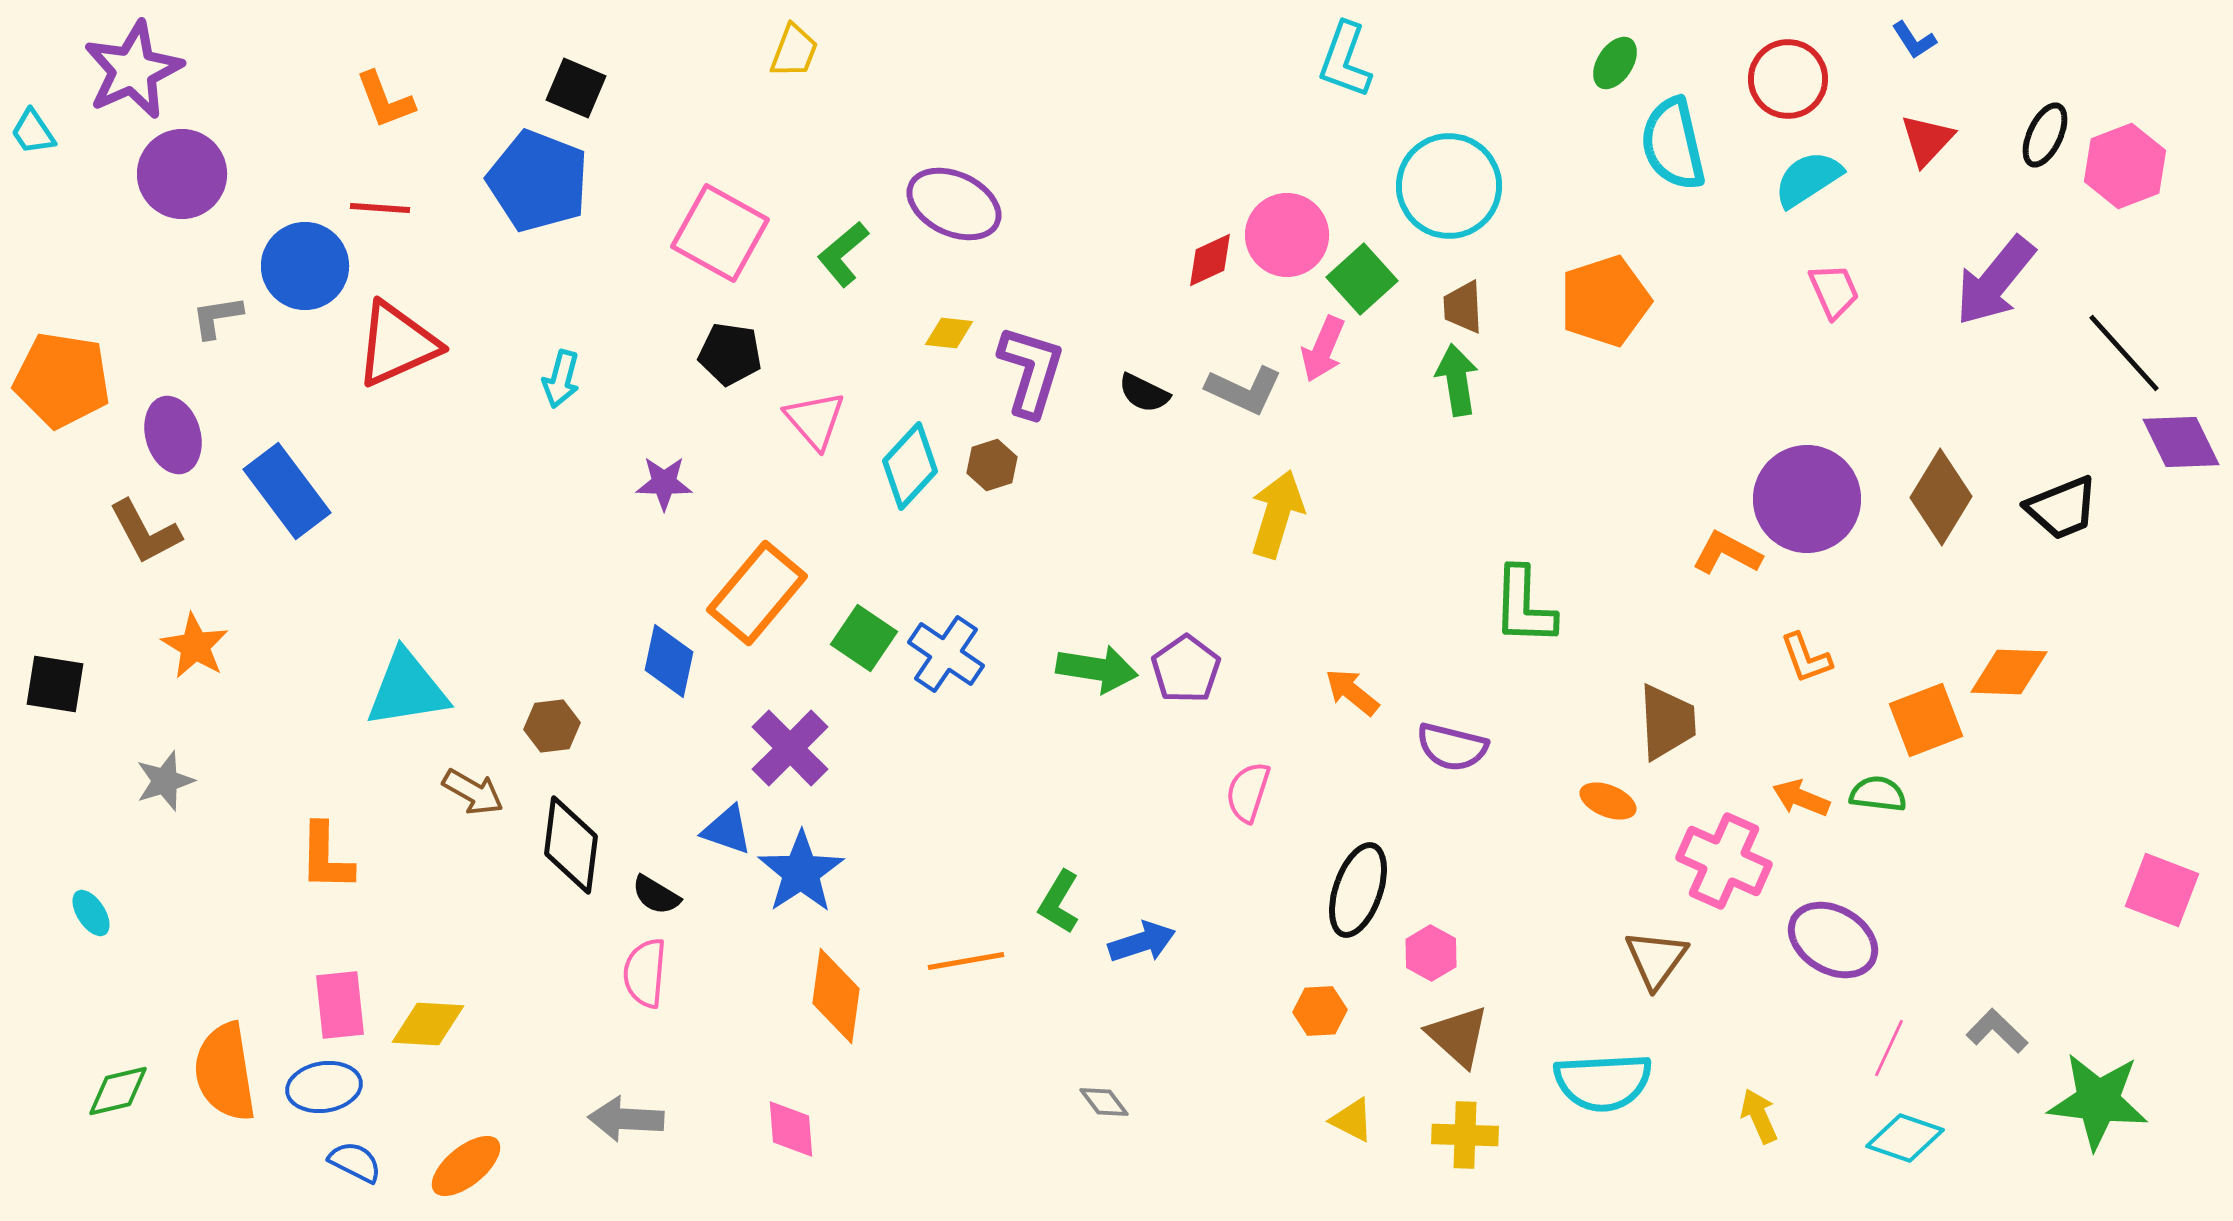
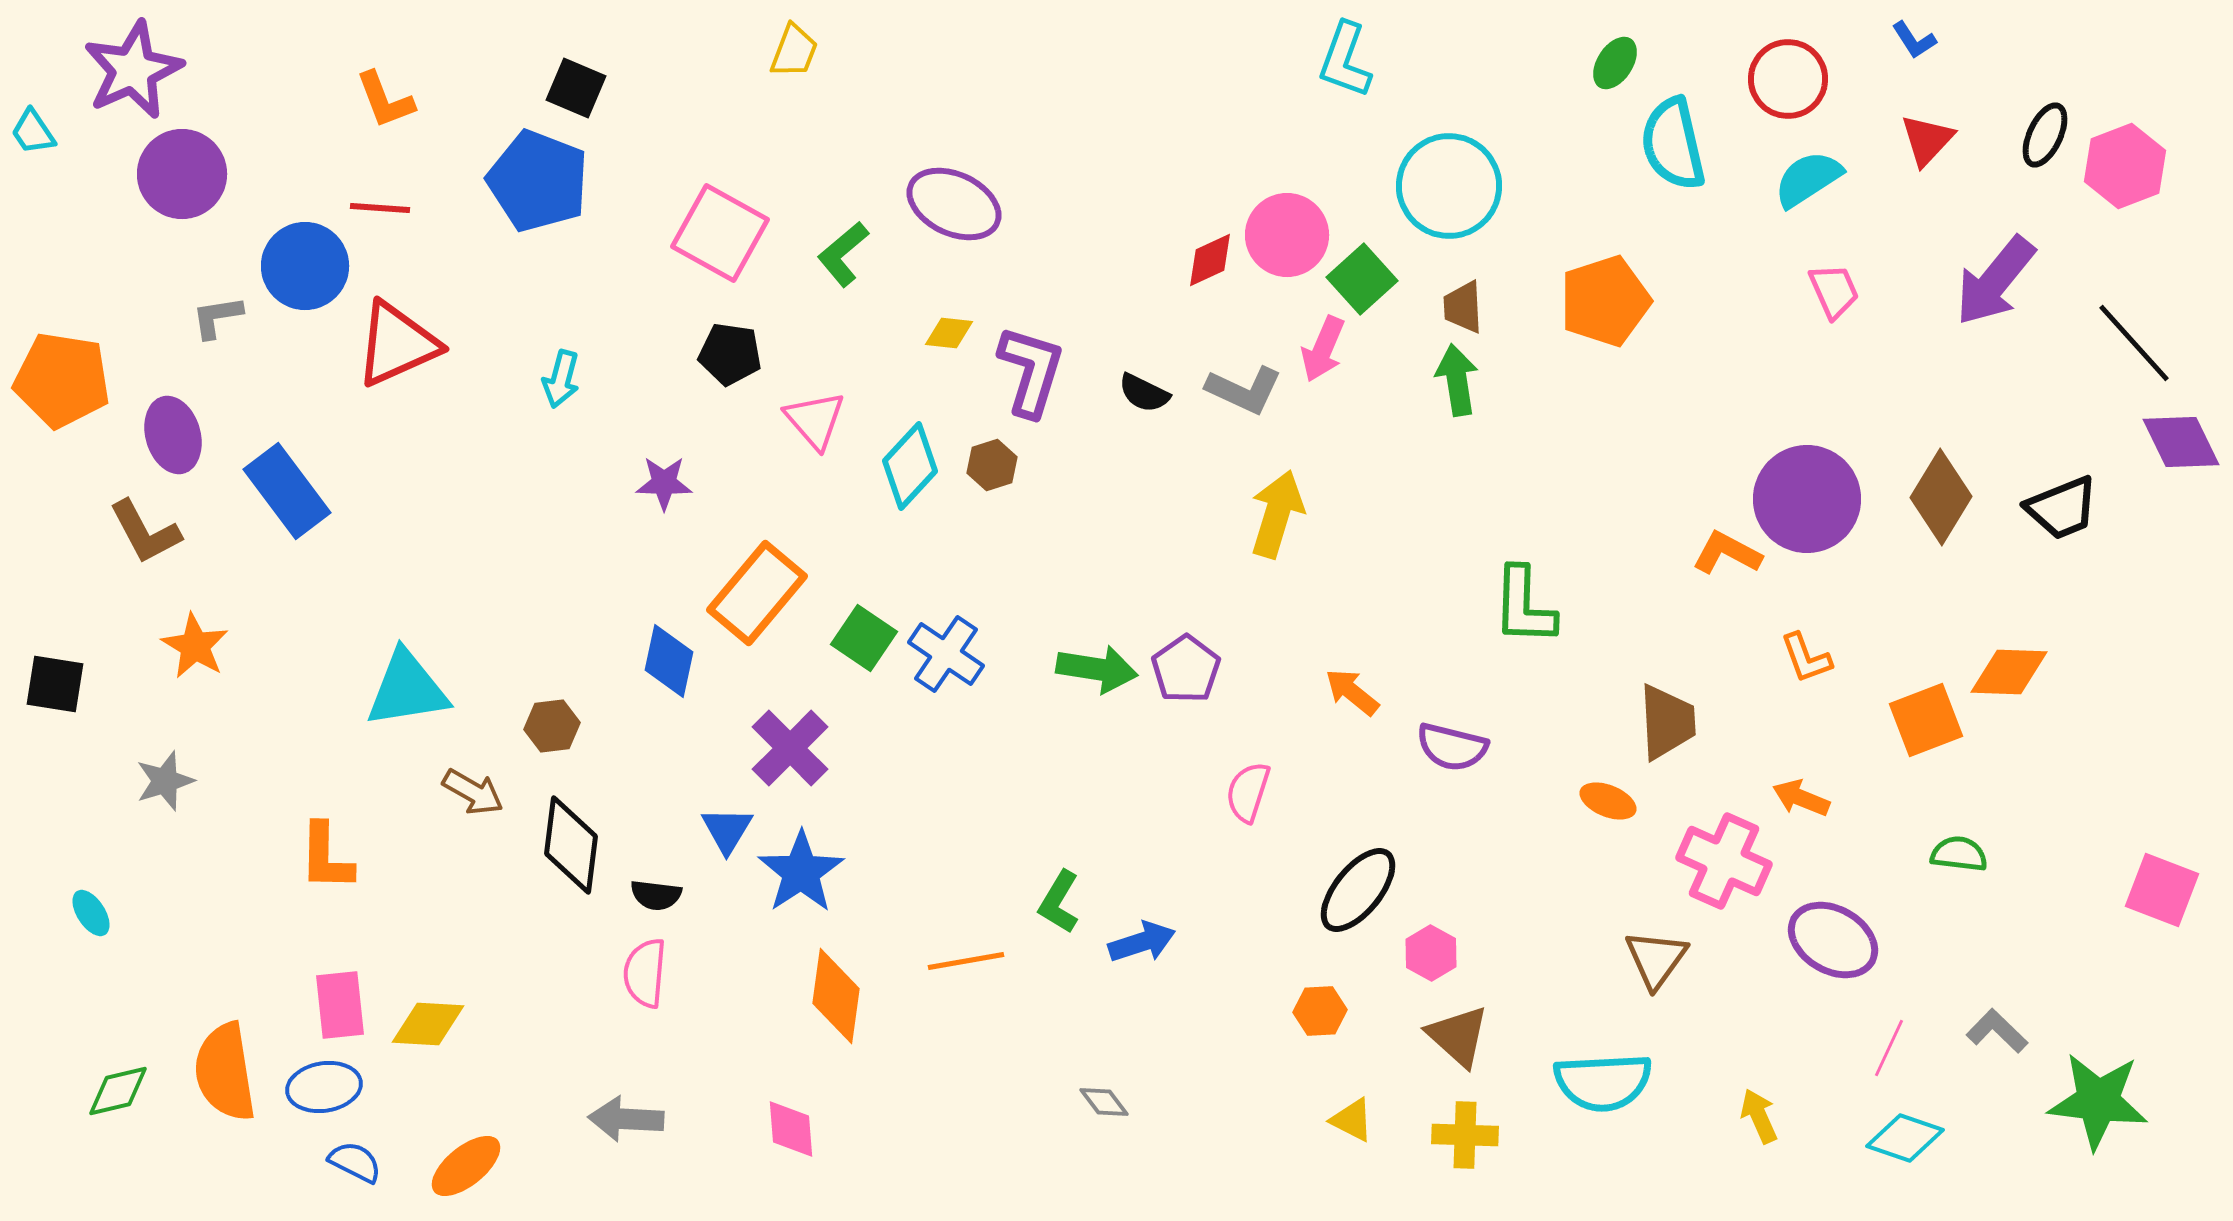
black line at (2124, 353): moved 10 px right, 10 px up
green semicircle at (1878, 794): moved 81 px right, 60 px down
blue triangle at (727, 830): rotated 42 degrees clockwise
black ellipse at (1358, 890): rotated 20 degrees clockwise
black semicircle at (656, 895): rotated 24 degrees counterclockwise
